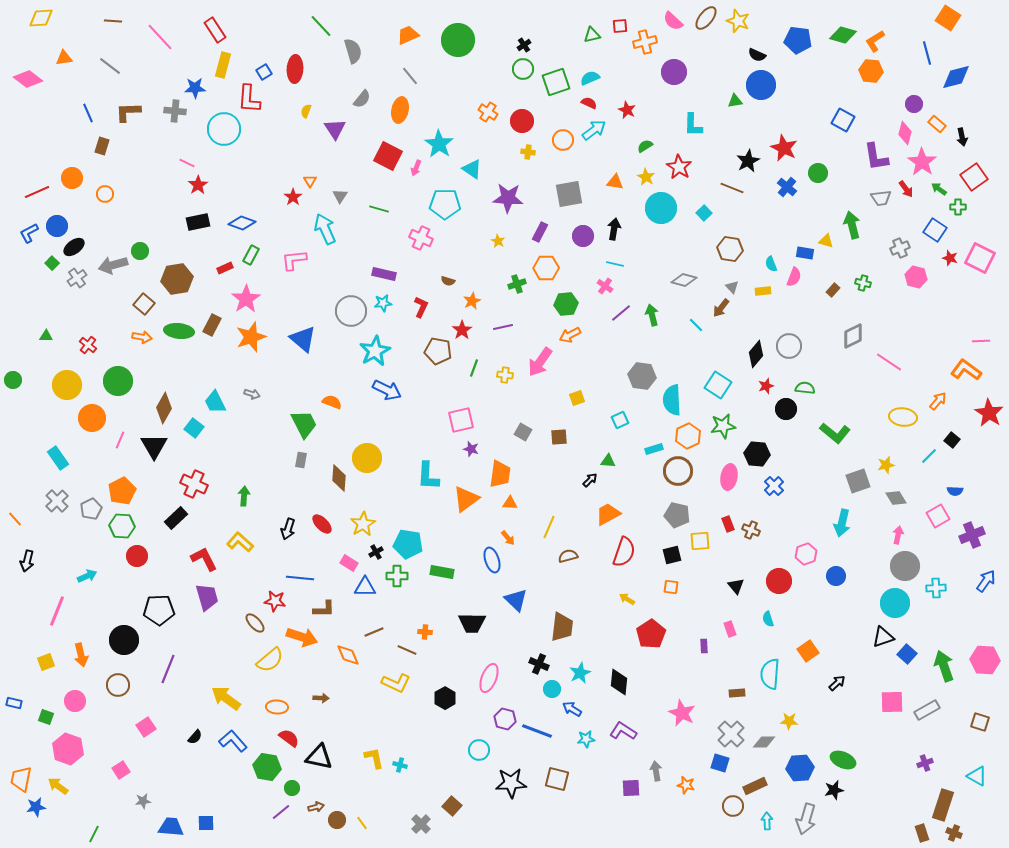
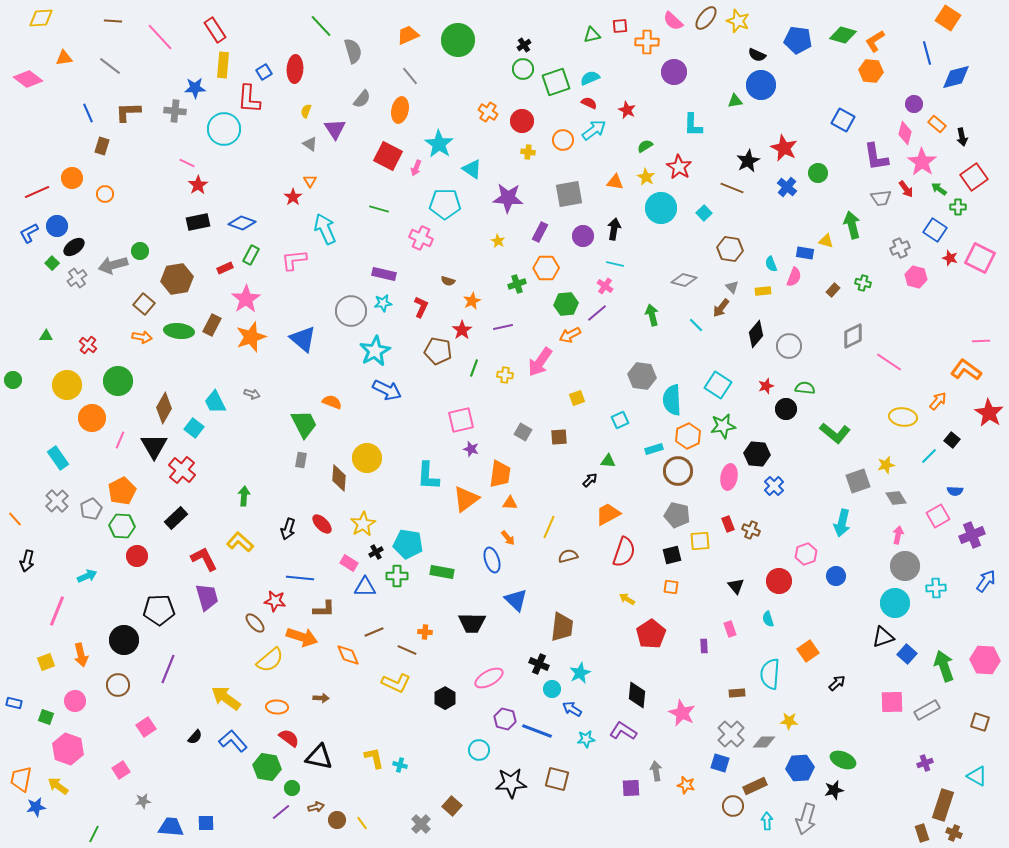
orange cross at (645, 42): moved 2 px right; rotated 15 degrees clockwise
yellow rectangle at (223, 65): rotated 10 degrees counterclockwise
gray triangle at (340, 196): moved 30 px left, 52 px up; rotated 28 degrees counterclockwise
purple line at (621, 313): moved 24 px left
black diamond at (756, 354): moved 20 px up
red cross at (194, 484): moved 12 px left, 14 px up; rotated 16 degrees clockwise
pink ellipse at (489, 678): rotated 40 degrees clockwise
black diamond at (619, 682): moved 18 px right, 13 px down
